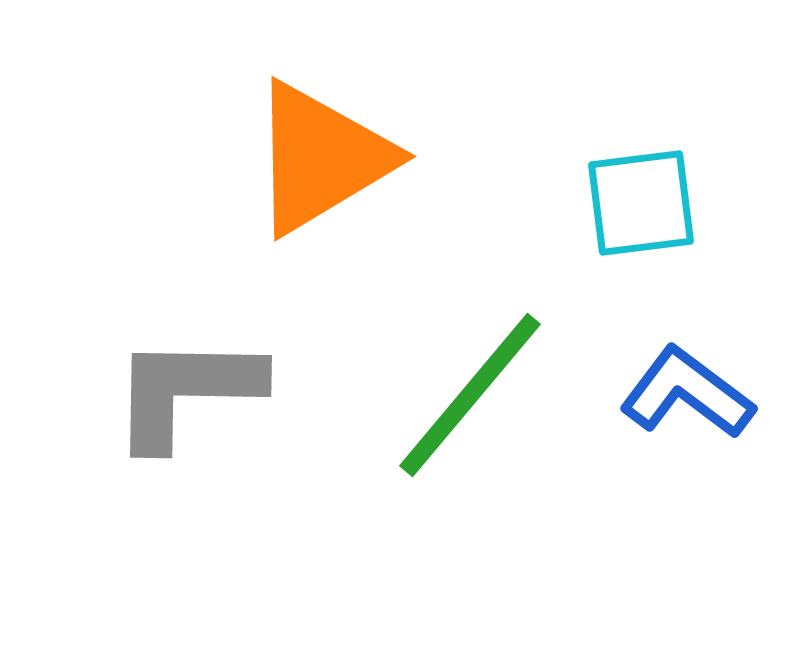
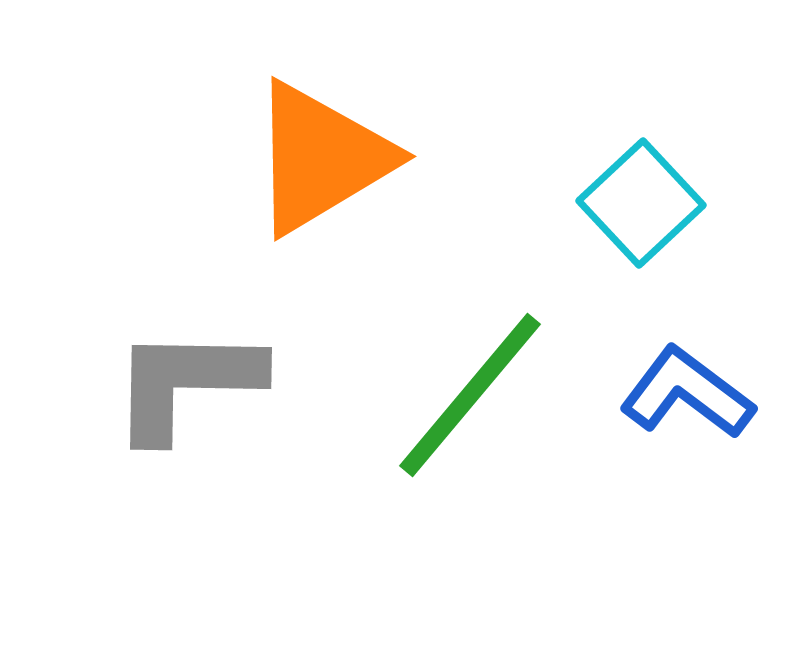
cyan square: rotated 36 degrees counterclockwise
gray L-shape: moved 8 px up
